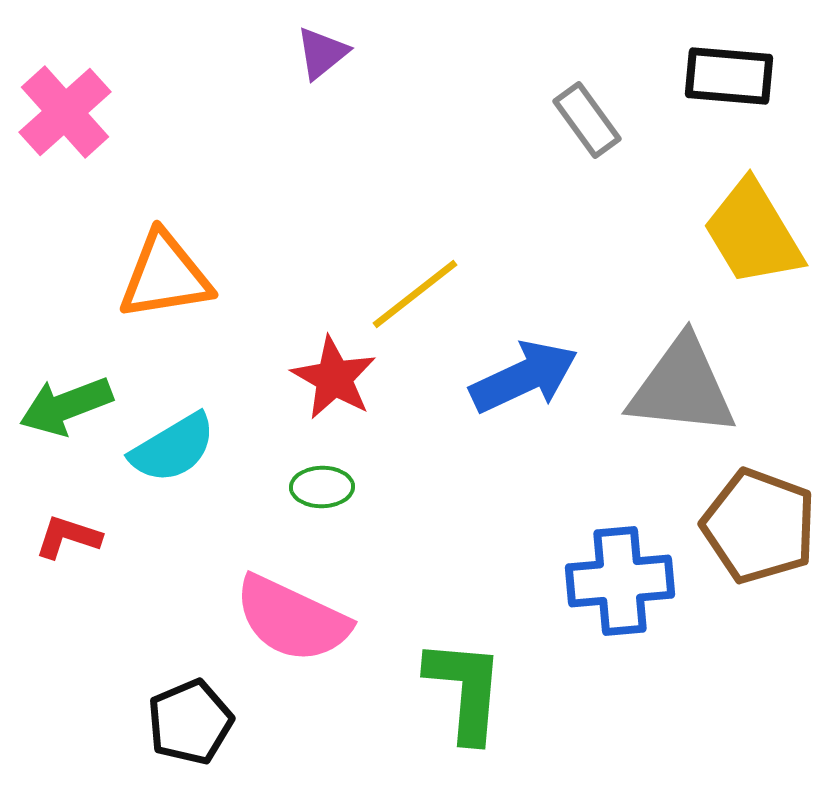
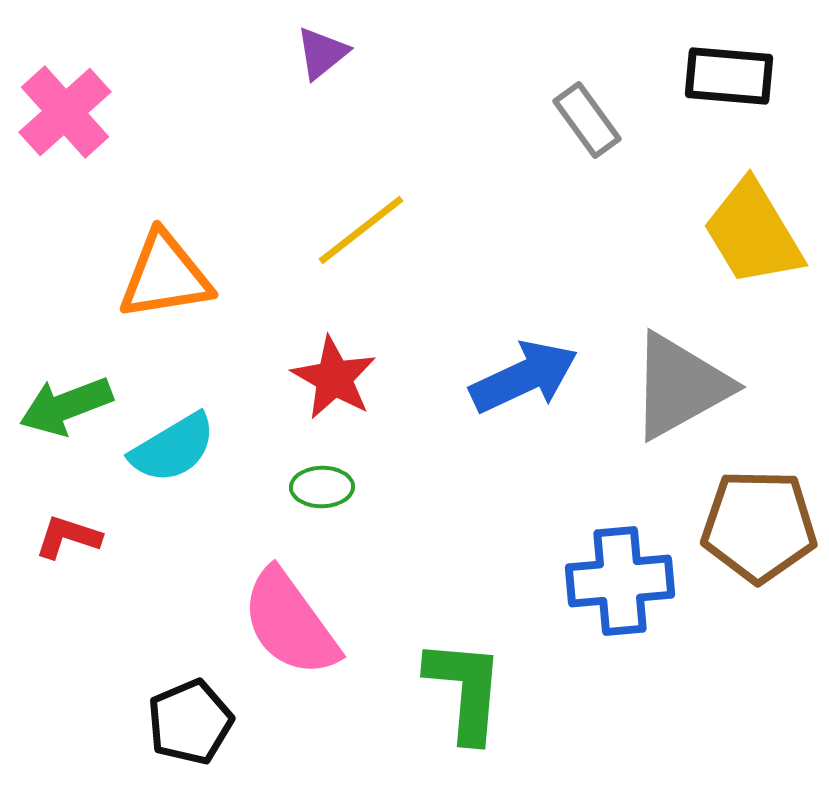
yellow line: moved 54 px left, 64 px up
gray triangle: moved 2 px left, 1 px up; rotated 35 degrees counterclockwise
brown pentagon: rotated 19 degrees counterclockwise
pink semicircle: moved 2 px left, 4 px down; rotated 29 degrees clockwise
